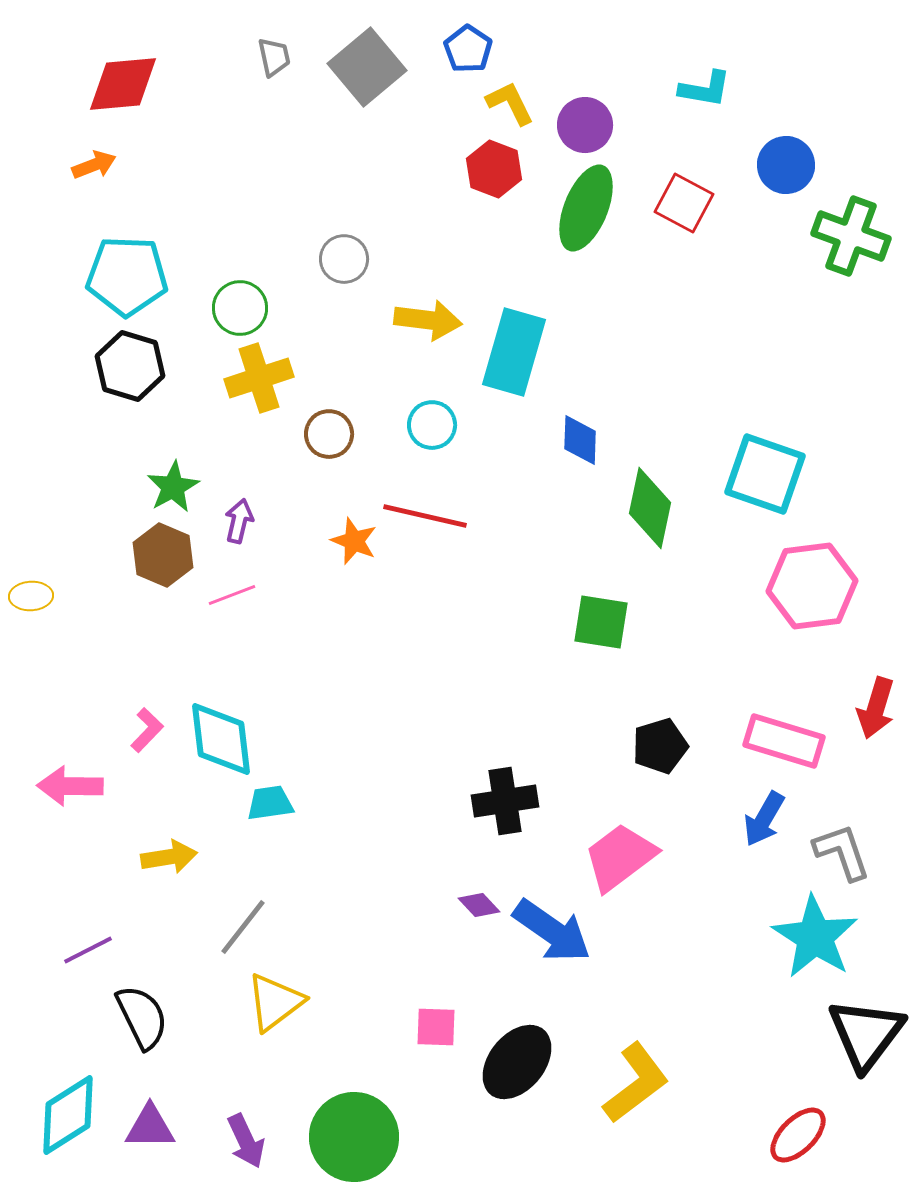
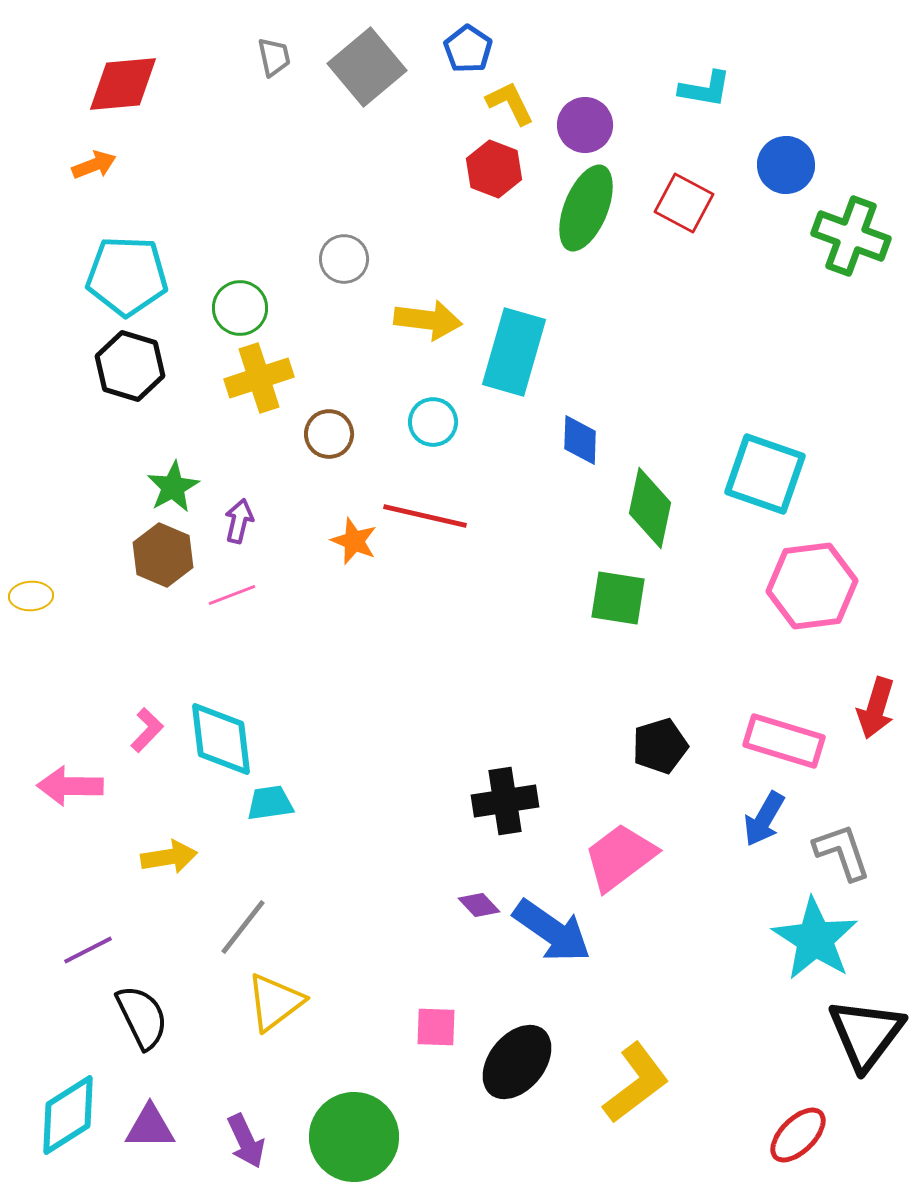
cyan circle at (432, 425): moved 1 px right, 3 px up
green square at (601, 622): moved 17 px right, 24 px up
cyan star at (815, 937): moved 2 px down
